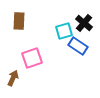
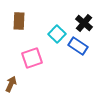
cyan square: moved 7 px left, 3 px down; rotated 30 degrees counterclockwise
brown arrow: moved 2 px left, 6 px down
